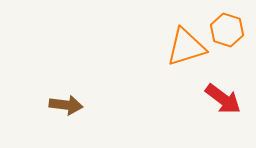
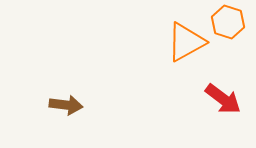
orange hexagon: moved 1 px right, 8 px up
orange triangle: moved 5 px up; rotated 12 degrees counterclockwise
